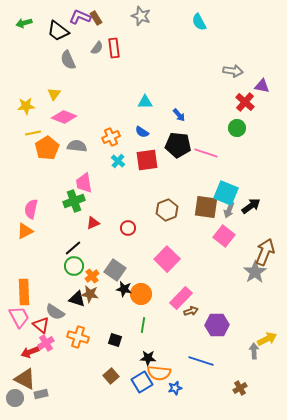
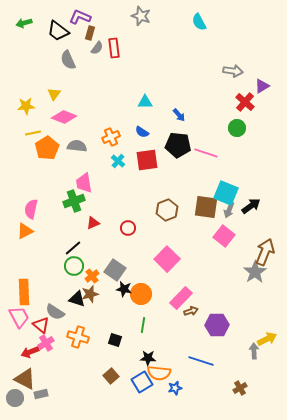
brown rectangle at (96, 18): moved 6 px left, 15 px down; rotated 48 degrees clockwise
purple triangle at (262, 86): rotated 42 degrees counterclockwise
brown star at (90, 294): rotated 24 degrees counterclockwise
